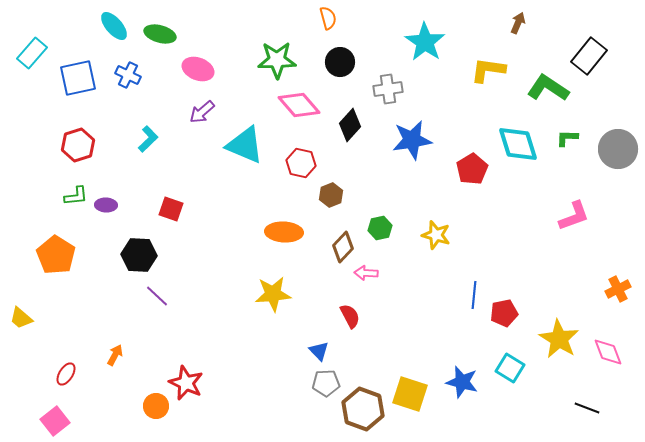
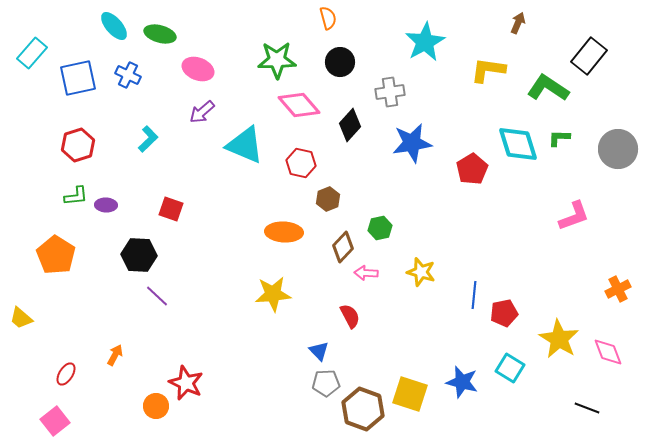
cyan star at (425, 42): rotated 9 degrees clockwise
gray cross at (388, 89): moved 2 px right, 3 px down
green L-shape at (567, 138): moved 8 px left
blue star at (412, 140): moved 3 px down
brown hexagon at (331, 195): moved 3 px left, 4 px down
yellow star at (436, 235): moved 15 px left, 37 px down
